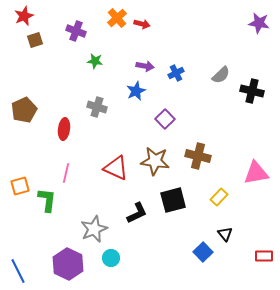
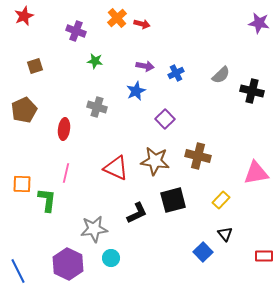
brown square: moved 26 px down
orange square: moved 2 px right, 2 px up; rotated 18 degrees clockwise
yellow rectangle: moved 2 px right, 3 px down
gray star: rotated 16 degrees clockwise
